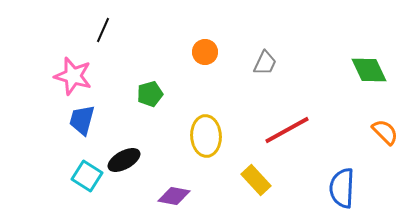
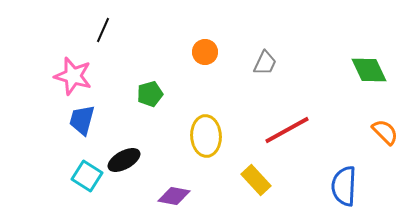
blue semicircle: moved 2 px right, 2 px up
